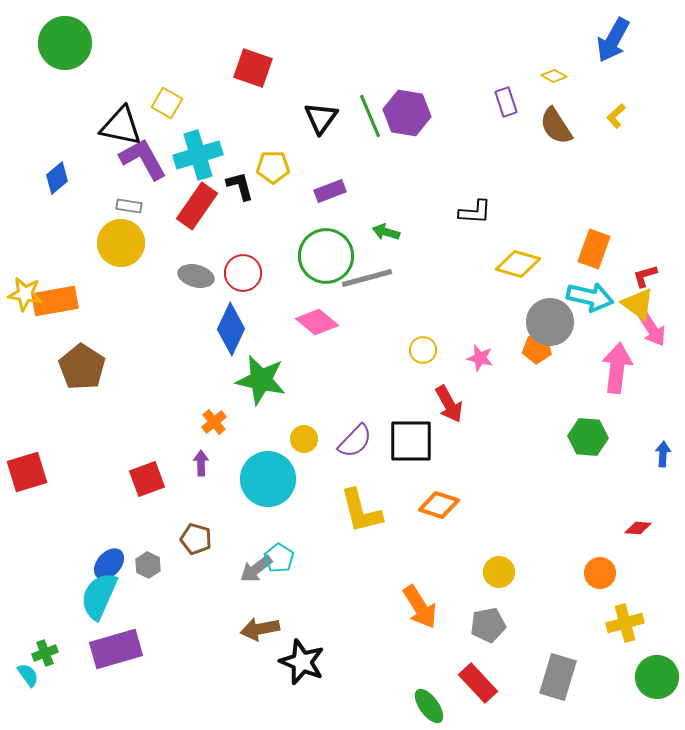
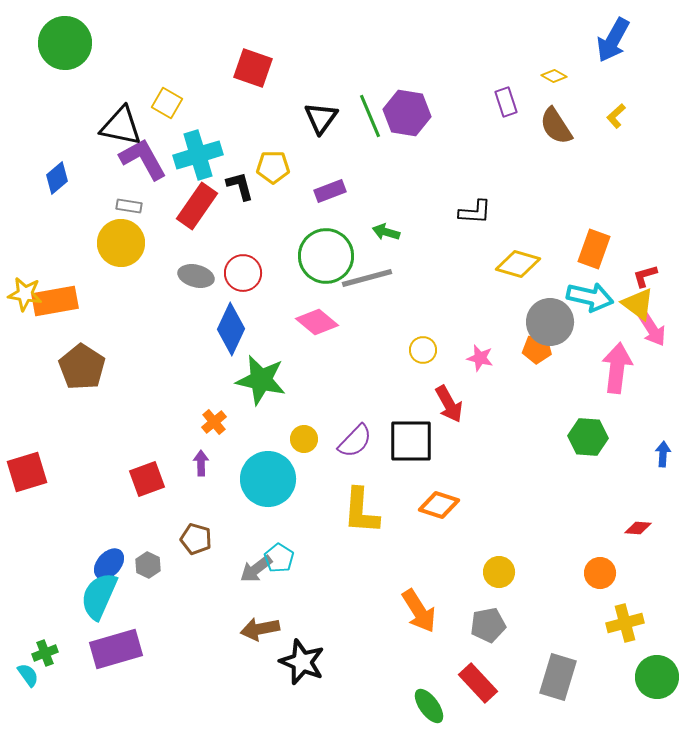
yellow L-shape at (361, 511): rotated 18 degrees clockwise
orange arrow at (420, 607): moved 1 px left, 4 px down
